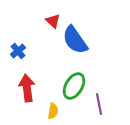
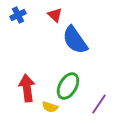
red triangle: moved 2 px right, 6 px up
blue cross: moved 36 px up; rotated 14 degrees clockwise
green ellipse: moved 6 px left
purple line: rotated 45 degrees clockwise
yellow semicircle: moved 3 px left, 4 px up; rotated 98 degrees clockwise
